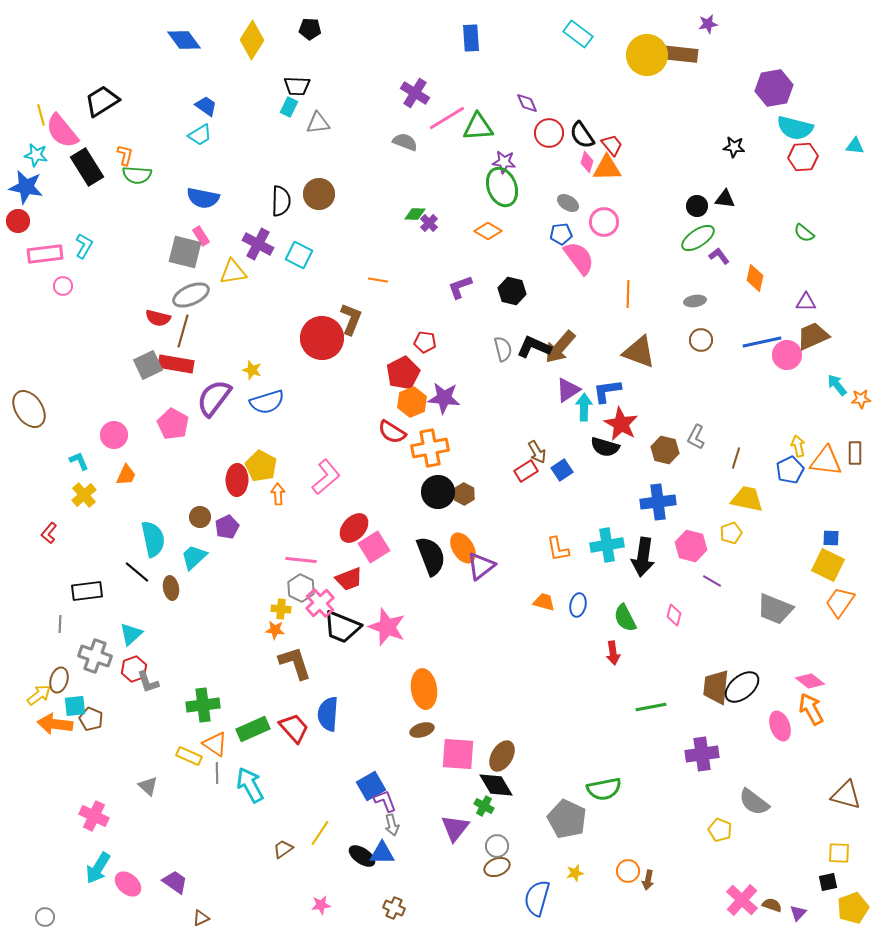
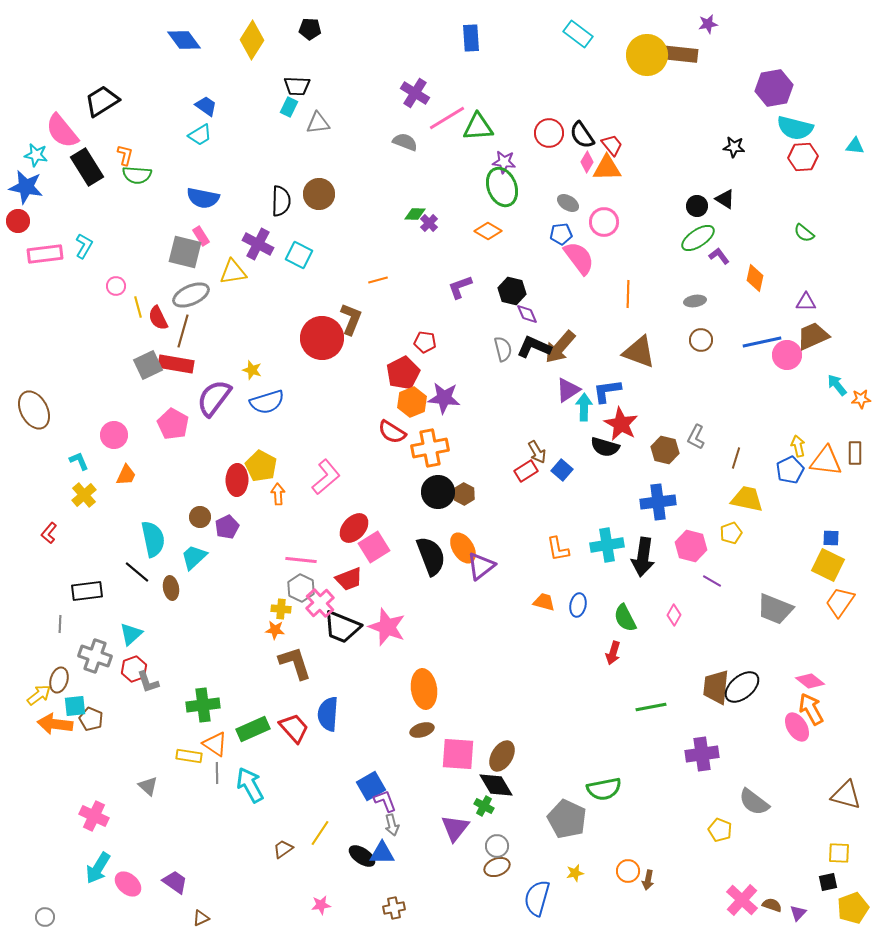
purple diamond at (527, 103): moved 211 px down
yellow line at (41, 115): moved 97 px right, 192 px down
pink diamond at (587, 162): rotated 15 degrees clockwise
black triangle at (725, 199): rotated 25 degrees clockwise
orange line at (378, 280): rotated 24 degrees counterclockwise
pink circle at (63, 286): moved 53 px right
red semicircle at (158, 318): rotated 50 degrees clockwise
brown ellipse at (29, 409): moved 5 px right, 1 px down; rotated 6 degrees clockwise
blue square at (562, 470): rotated 15 degrees counterclockwise
pink diamond at (674, 615): rotated 15 degrees clockwise
red arrow at (613, 653): rotated 25 degrees clockwise
pink ellipse at (780, 726): moved 17 px right, 1 px down; rotated 12 degrees counterclockwise
yellow rectangle at (189, 756): rotated 15 degrees counterclockwise
brown cross at (394, 908): rotated 35 degrees counterclockwise
